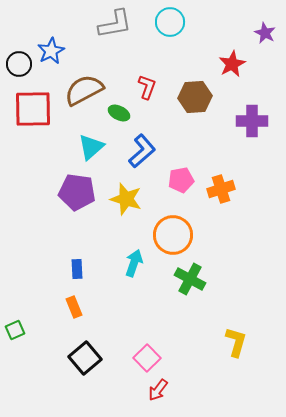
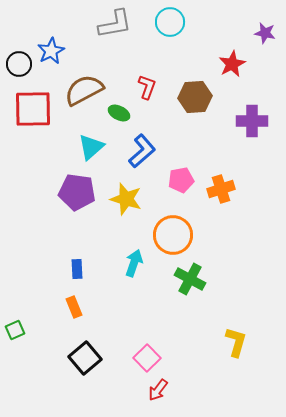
purple star: rotated 15 degrees counterclockwise
